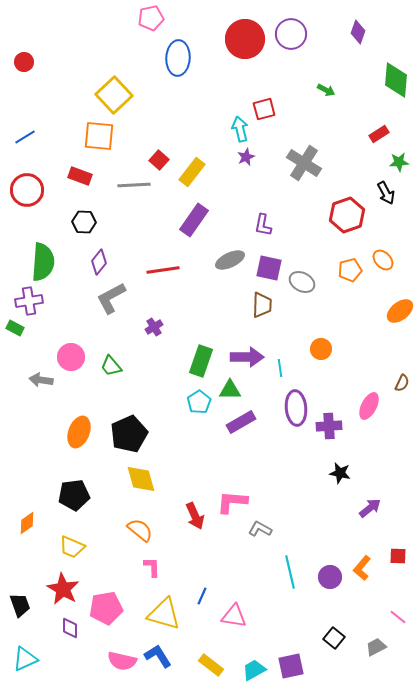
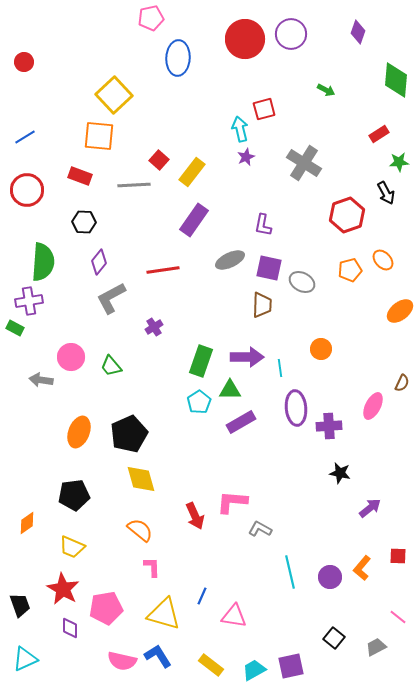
pink ellipse at (369, 406): moved 4 px right
